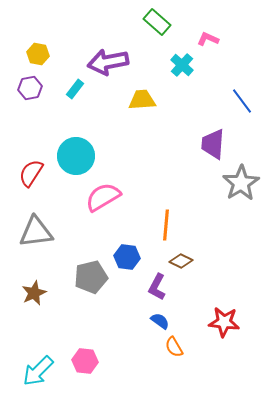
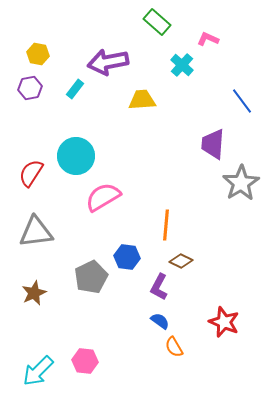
gray pentagon: rotated 12 degrees counterclockwise
purple L-shape: moved 2 px right
red star: rotated 16 degrees clockwise
